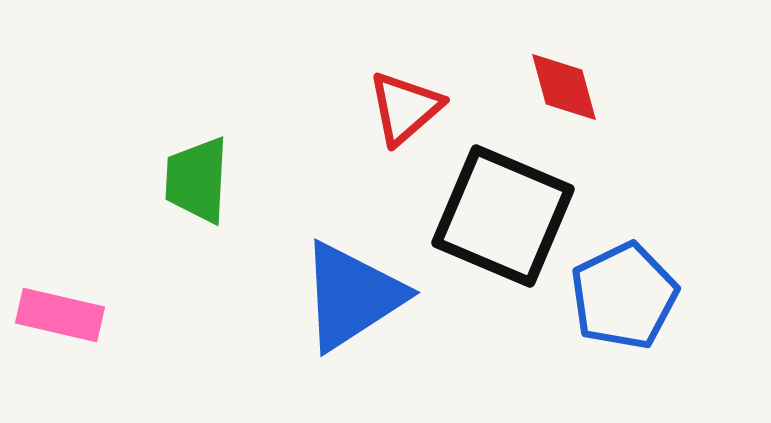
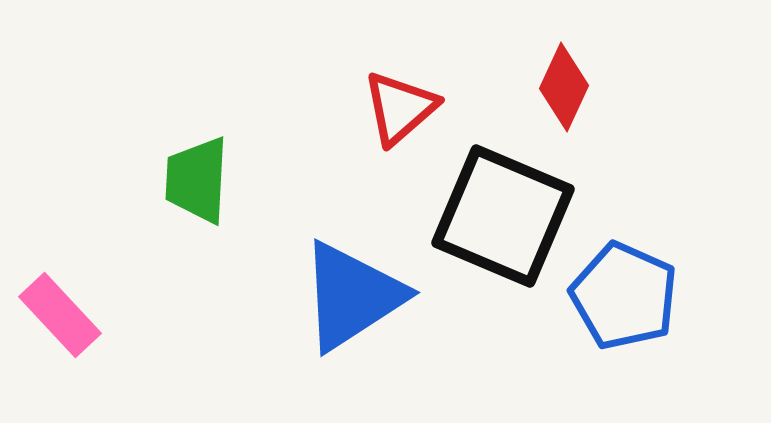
red diamond: rotated 40 degrees clockwise
red triangle: moved 5 px left
blue pentagon: rotated 22 degrees counterclockwise
pink rectangle: rotated 34 degrees clockwise
